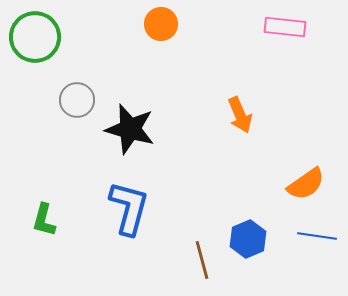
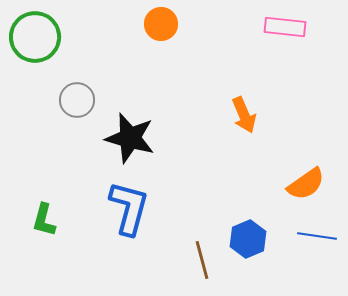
orange arrow: moved 4 px right
black star: moved 9 px down
